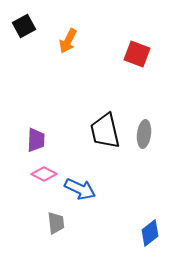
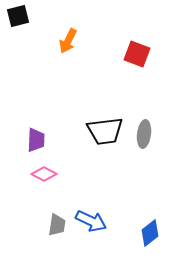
black square: moved 6 px left, 10 px up; rotated 15 degrees clockwise
black trapezoid: rotated 84 degrees counterclockwise
blue arrow: moved 11 px right, 32 px down
gray trapezoid: moved 1 px right, 2 px down; rotated 15 degrees clockwise
